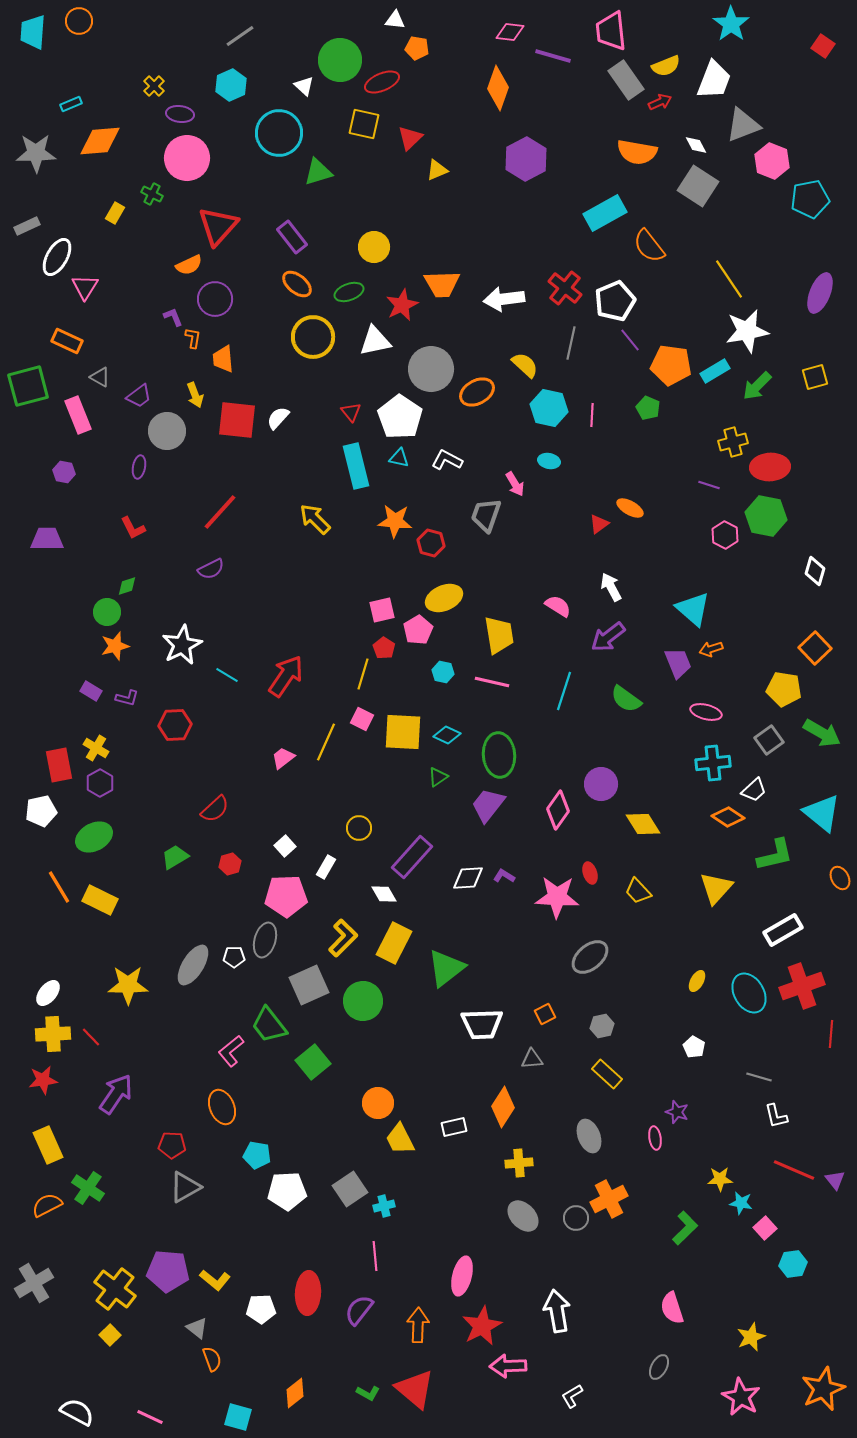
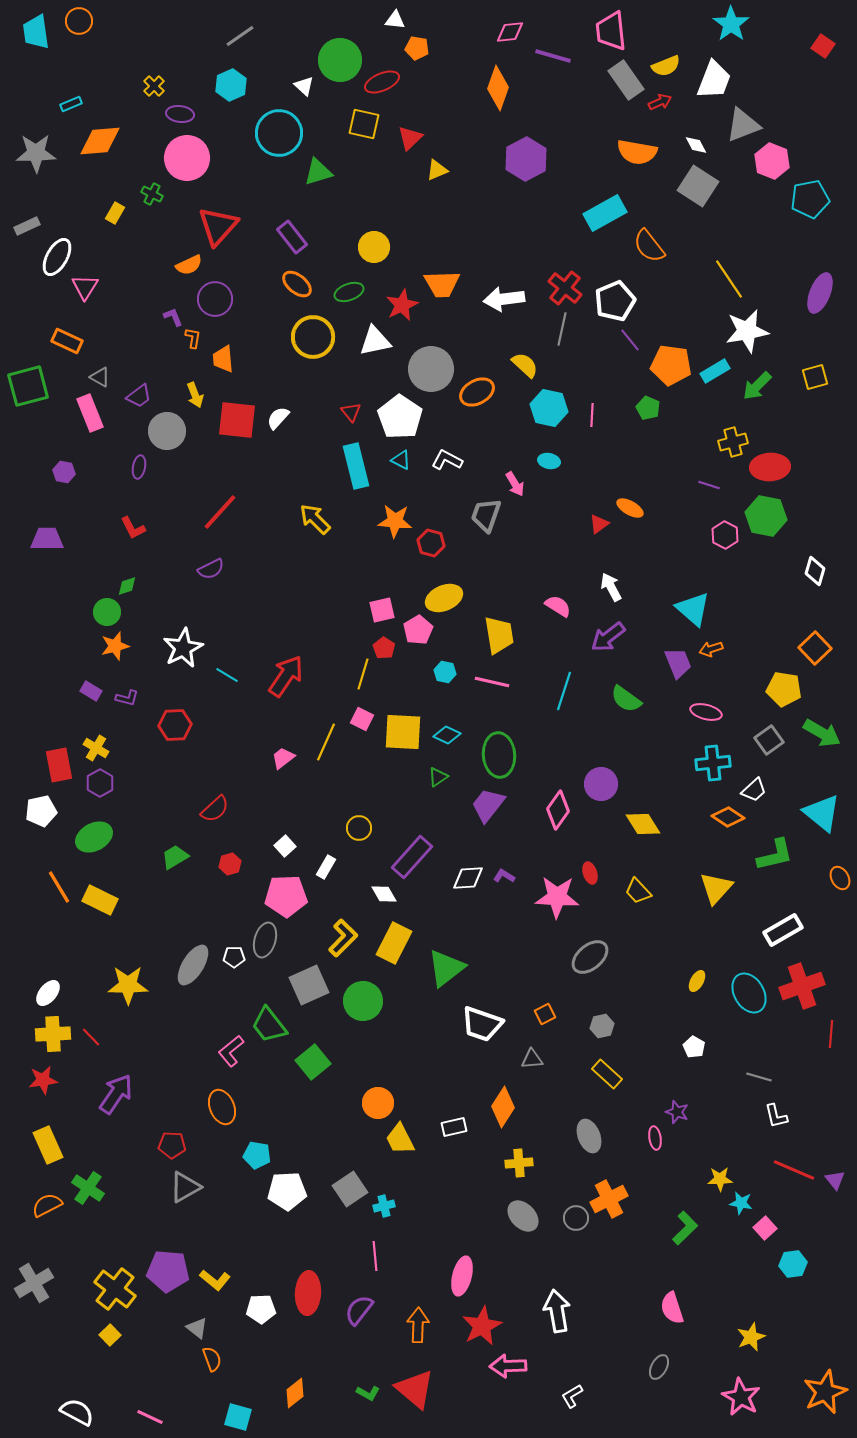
cyan trapezoid at (33, 32): moved 3 px right; rotated 12 degrees counterclockwise
pink diamond at (510, 32): rotated 12 degrees counterclockwise
gray line at (571, 343): moved 9 px left, 14 px up
pink rectangle at (78, 415): moved 12 px right, 2 px up
cyan triangle at (399, 458): moved 2 px right, 2 px down; rotated 15 degrees clockwise
white star at (182, 645): moved 1 px right, 3 px down
cyan hexagon at (443, 672): moved 2 px right
white trapezoid at (482, 1024): rotated 21 degrees clockwise
orange star at (823, 1389): moved 2 px right, 3 px down
